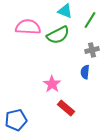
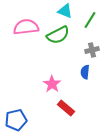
pink semicircle: moved 2 px left; rotated 10 degrees counterclockwise
